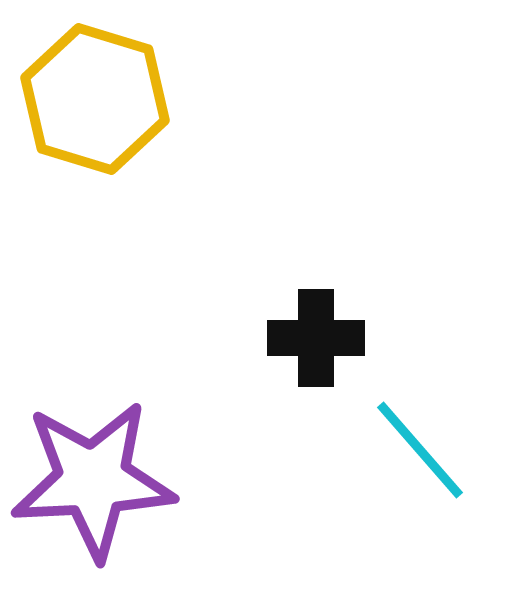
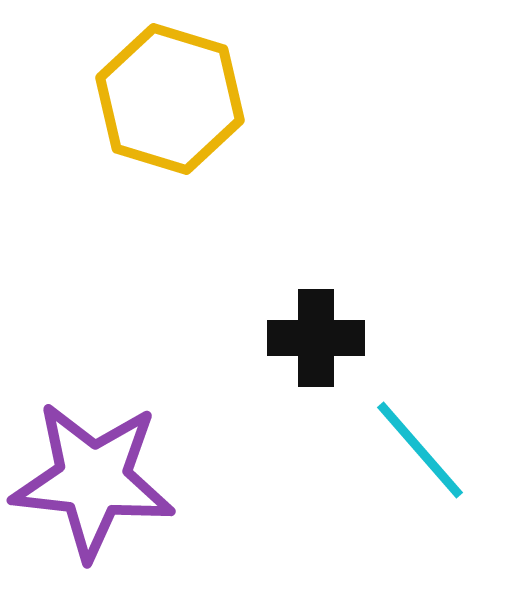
yellow hexagon: moved 75 px right
purple star: rotated 9 degrees clockwise
